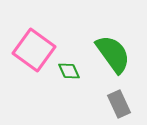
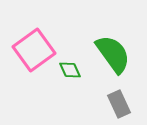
pink square: rotated 18 degrees clockwise
green diamond: moved 1 px right, 1 px up
